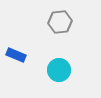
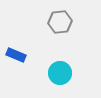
cyan circle: moved 1 px right, 3 px down
